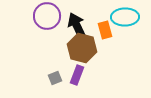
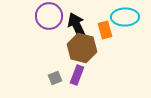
purple circle: moved 2 px right
